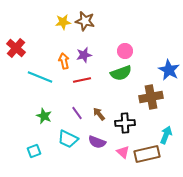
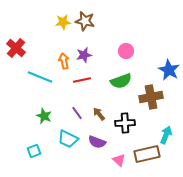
pink circle: moved 1 px right
green semicircle: moved 8 px down
pink triangle: moved 4 px left, 8 px down
